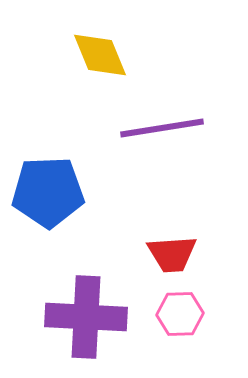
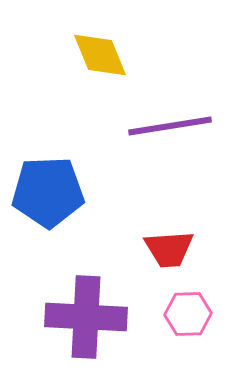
purple line: moved 8 px right, 2 px up
red trapezoid: moved 3 px left, 5 px up
pink hexagon: moved 8 px right
